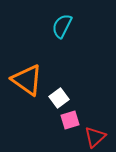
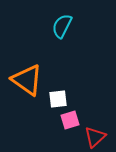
white square: moved 1 px left, 1 px down; rotated 30 degrees clockwise
